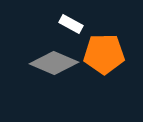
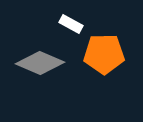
gray diamond: moved 14 px left
